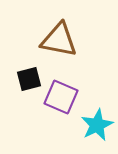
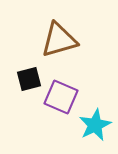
brown triangle: rotated 27 degrees counterclockwise
cyan star: moved 2 px left
